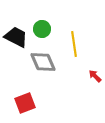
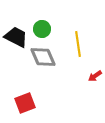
yellow line: moved 4 px right
gray diamond: moved 5 px up
red arrow: rotated 80 degrees counterclockwise
